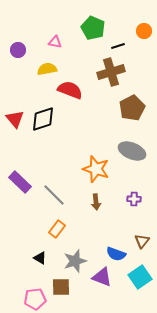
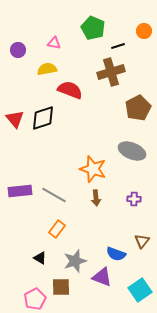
pink triangle: moved 1 px left, 1 px down
brown pentagon: moved 6 px right
black diamond: moved 1 px up
orange star: moved 3 px left
purple rectangle: moved 9 px down; rotated 50 degrees counterclockwise
gray line: rotated 15 degrees counterclockwise
brown arrow: moved 4 px up
cyan square: moved 13 px down
pink pentagon: rotated 20 degrees counterclockwise
